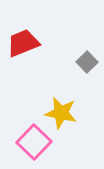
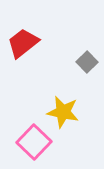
red trapezoid: rotated 16 degrees counterclockwise
yellow star: moved 2 px right, 1 px up
